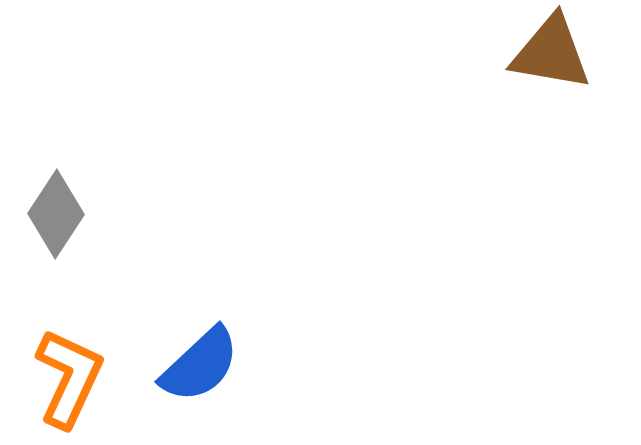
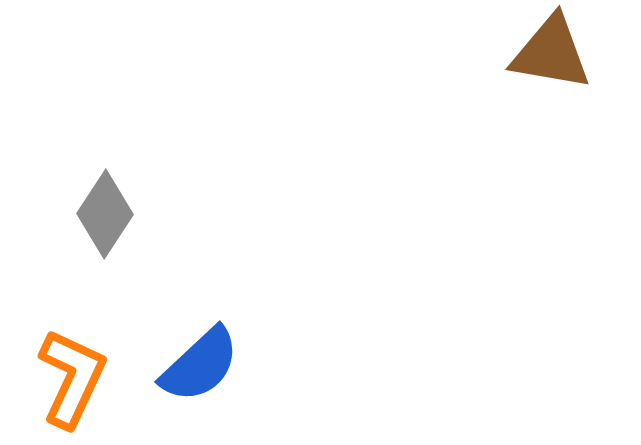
gray diamond: moved 49 px right
orange L-shape: moved 3 px right
